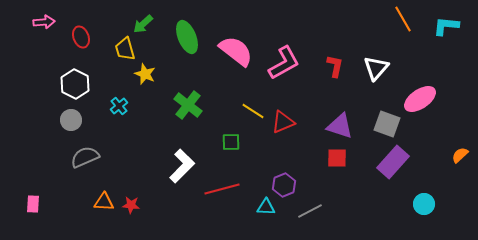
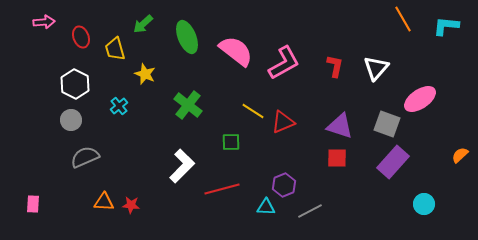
yellow trapezoid: moved 10 px left
